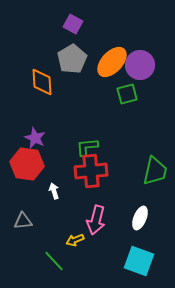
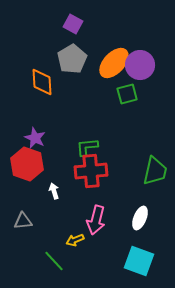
orange ellipse: moved 2 px right, 1 px down
red hexagon: rotated 12 degrees clockwise
